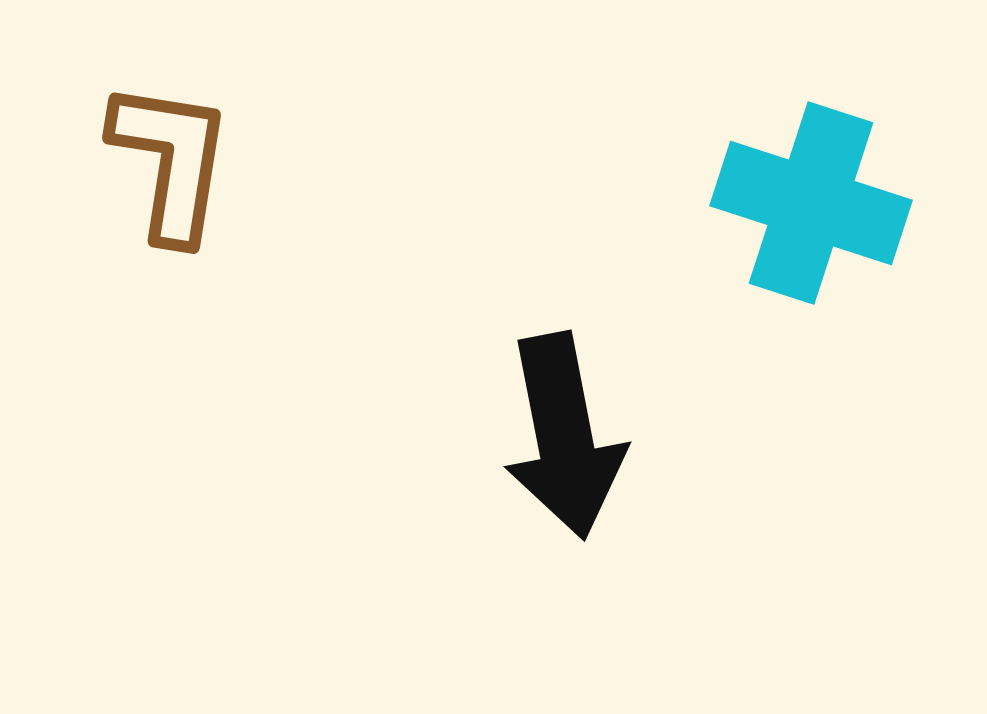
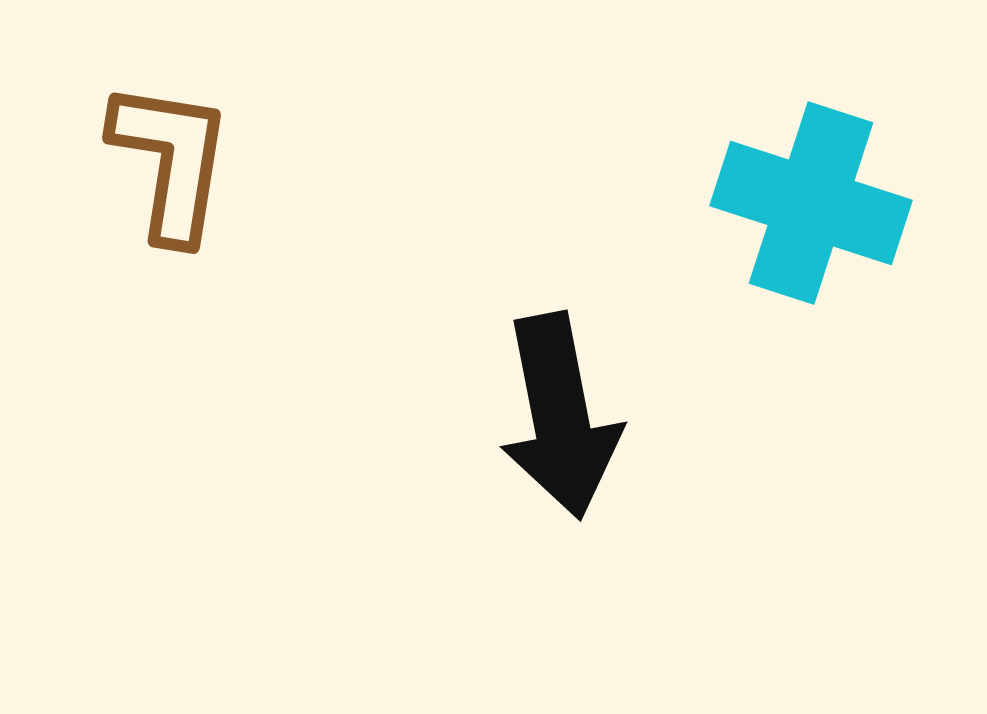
black arrow: moved 4 px left, 20 px up
